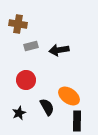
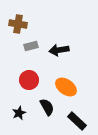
red circle: moved 3 px right
orange ellipse: moved 3 px left, 9 px up
black rectangle: rotated 48 degrees counterclockwise
